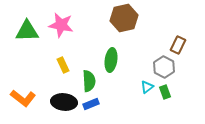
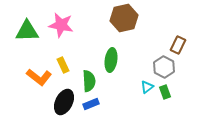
orange L-shape: moved 16 px right, 21 px up
black ellipse: rotated 70 degrees counterclockwise
